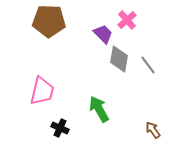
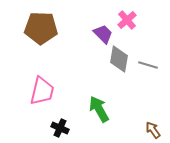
brown pentagon: moved 8 px left, 7 px down
gray line: rotated 36 degrees counterclockwise
